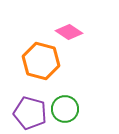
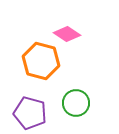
pink diamond: moved 2 px left, 2 px down
green circle: moved 11 px right, 6 px up
